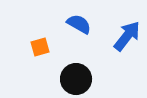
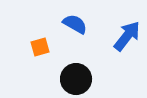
blue semicircle: moved 4 px left
